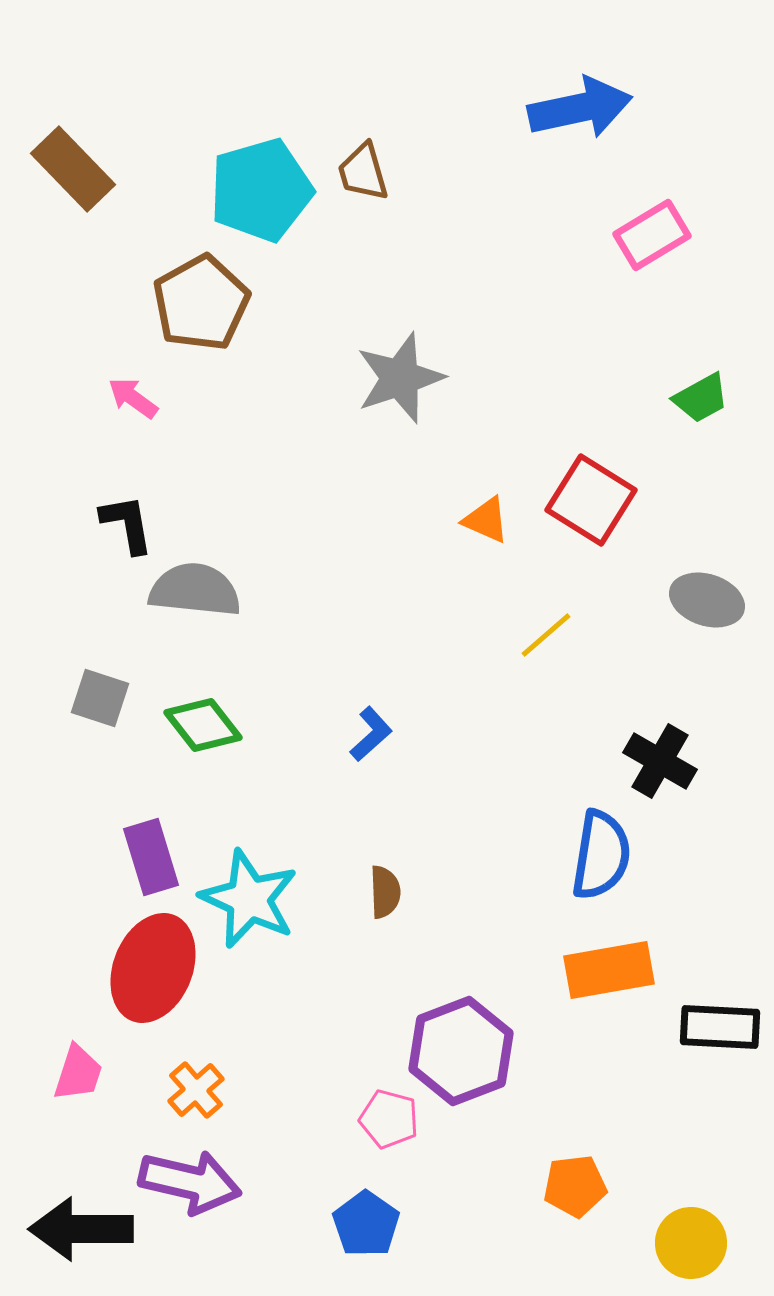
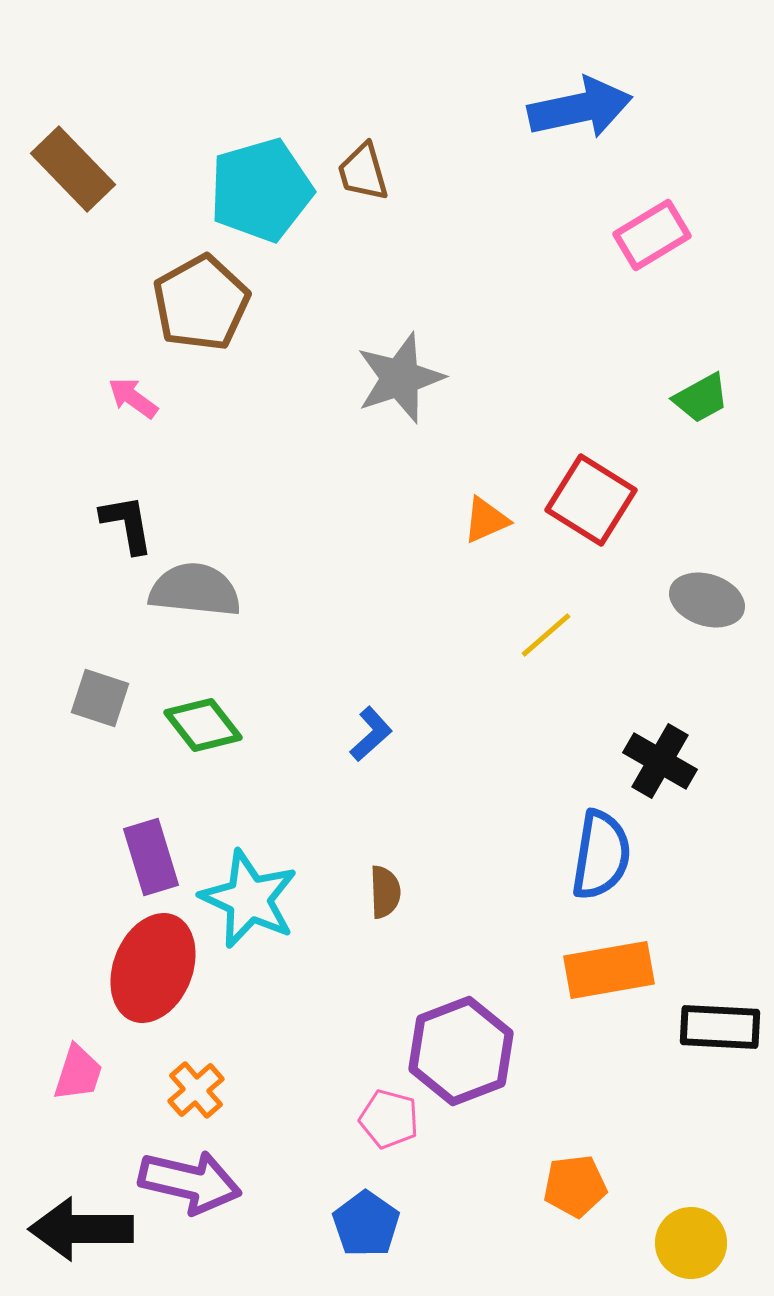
orange triangle: rotated 48 degrees counterclockwise
